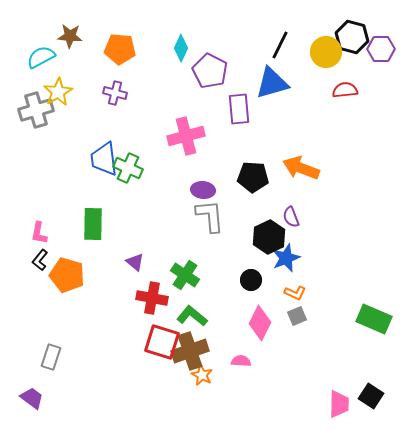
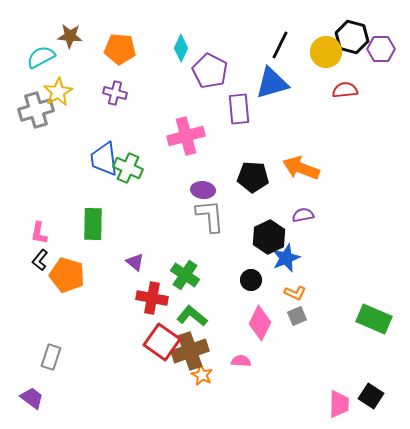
purple semicircle at (291, 217): moved 12 px right, 2 px up; rotated 100 degrees clockwise
red square at (162, 342): rotated 18 degrees clockwise
